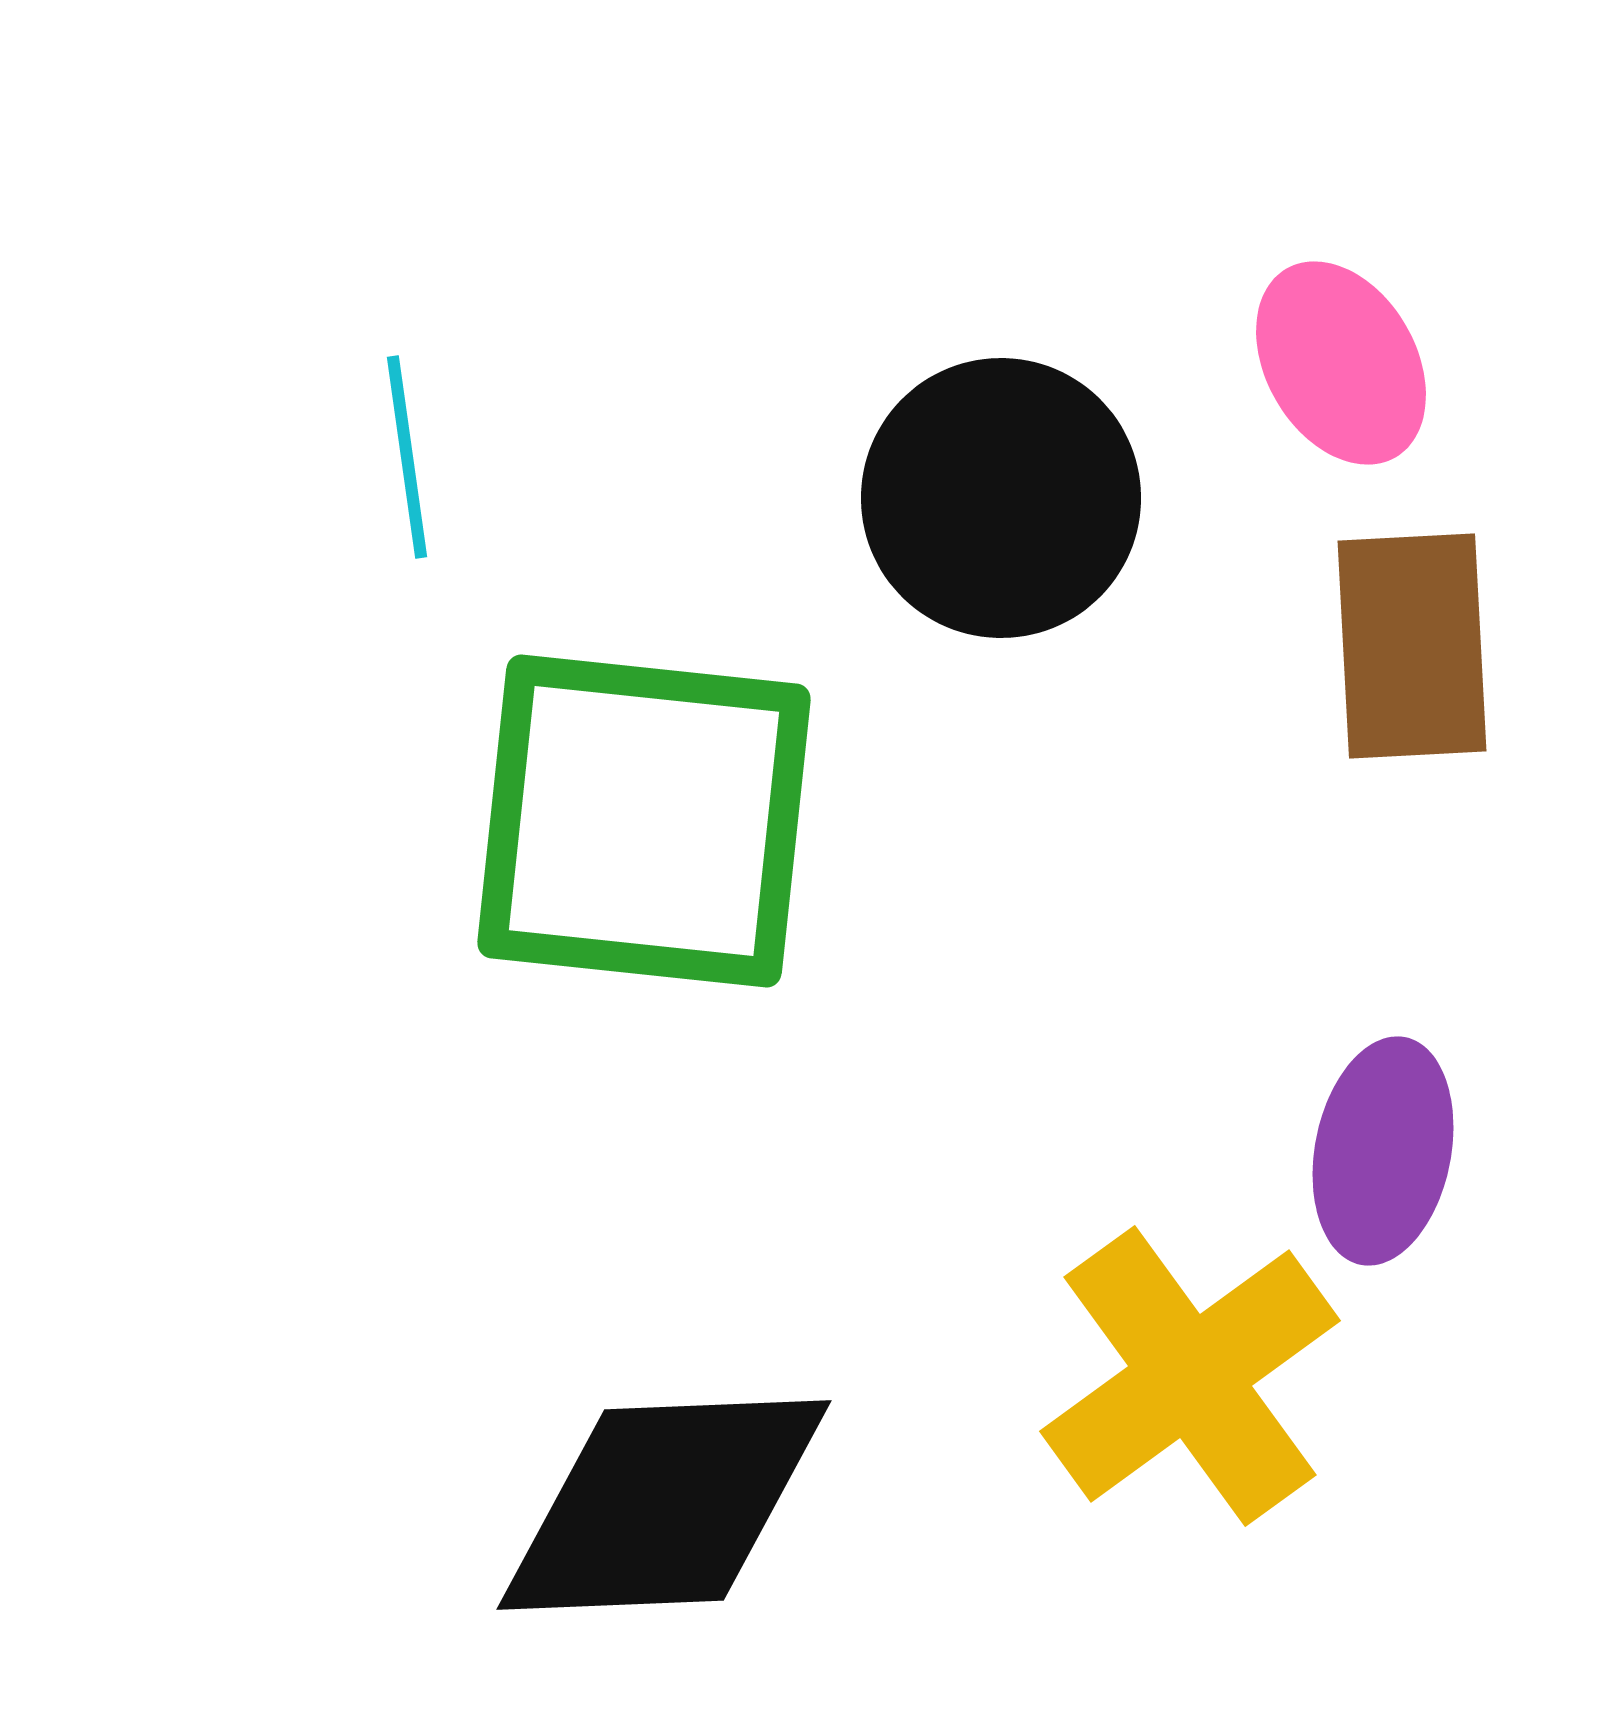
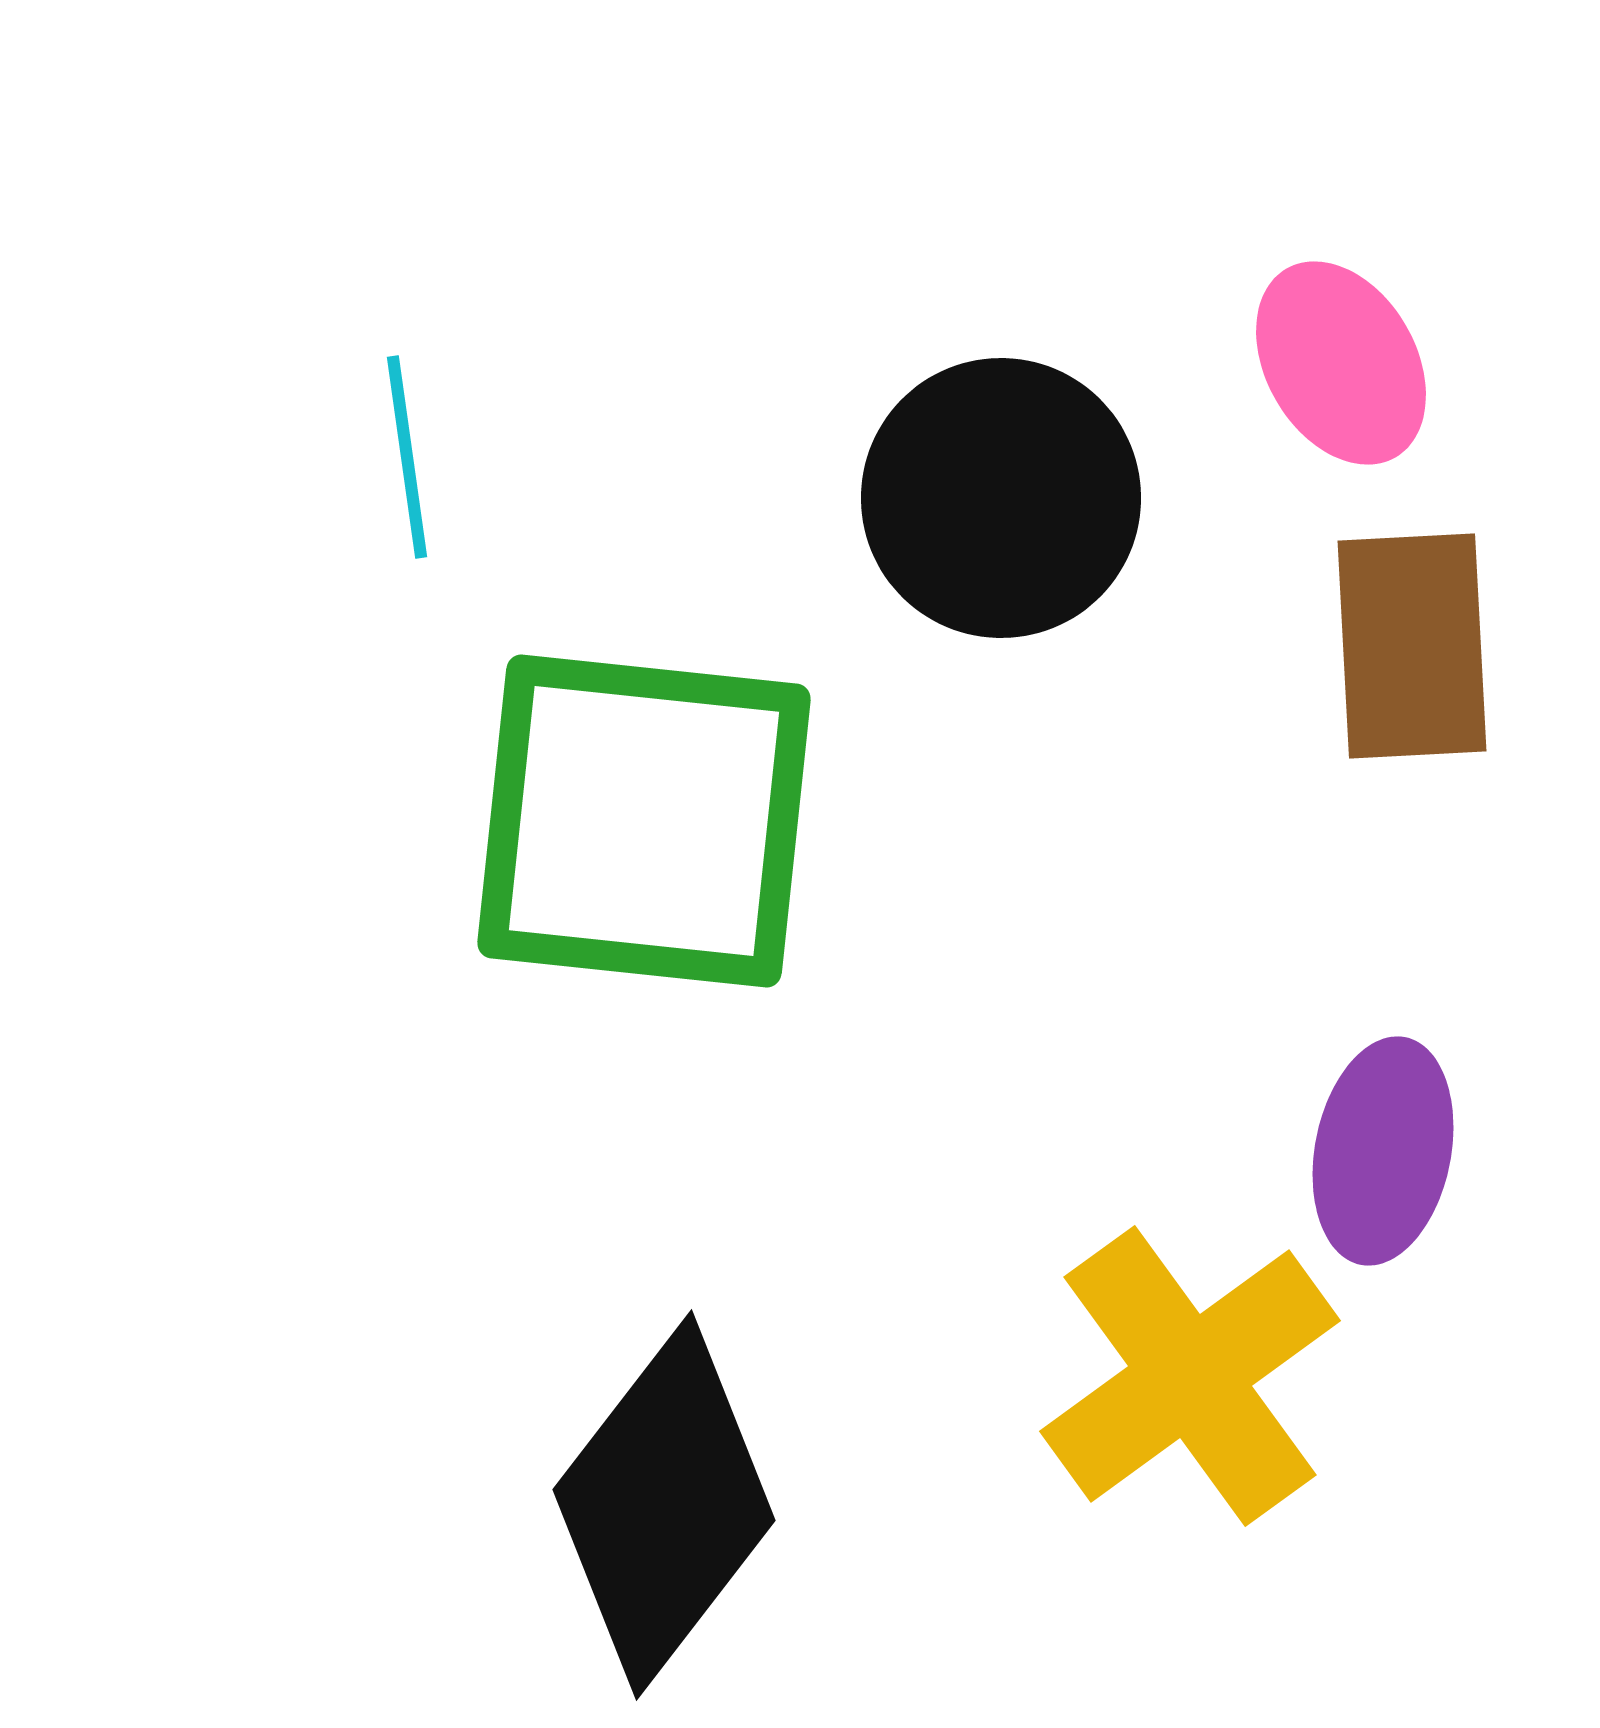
black diamond: rotated 50 degrees counterclockwise
